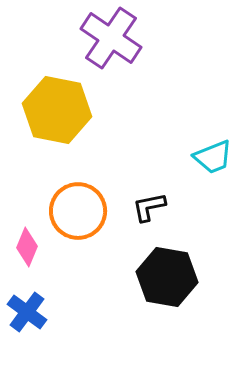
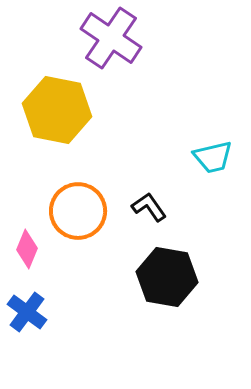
cyan trapezoid: rotated 9 degrees clockwise
black L-shape: rotated 66 degrees clockwise
pink diamond: moved 2 px down
